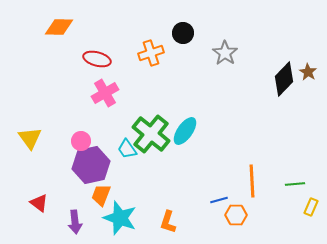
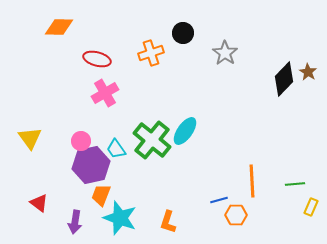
green cross: moved 1 px right, 6 px down
cyan trapezoid: moved 11 px left
purple arrow: rotated 15 degrees clockwise
